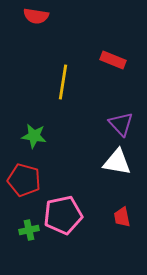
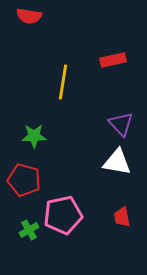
red semicircle: moved 7 px left
red rectangle: rotated 35 degrees counterclockwise
green star: rotated 10 degrees counterclockwise
green cross: rotated 18 degrees counterclockwise
